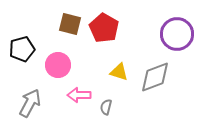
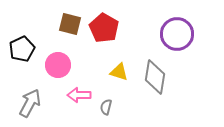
black pentagon: rotated 10 degrees counterclockwise
gray diamond: rotated 60 degrees counterclockwise
